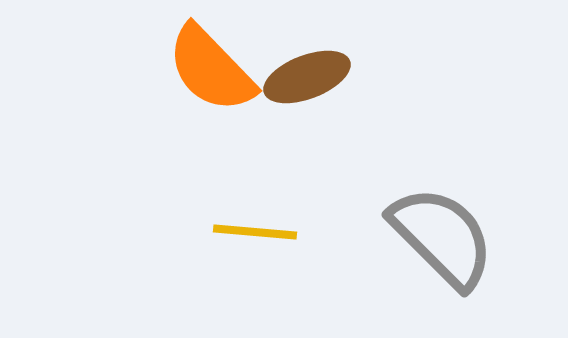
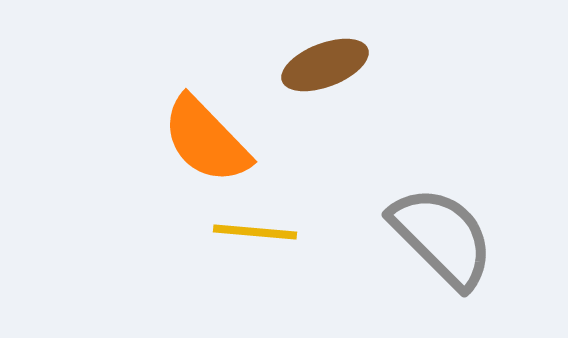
orange semicircle: moved 5 px left, 71 px down
brown ellipse: moved 18 px right, 12 px up
